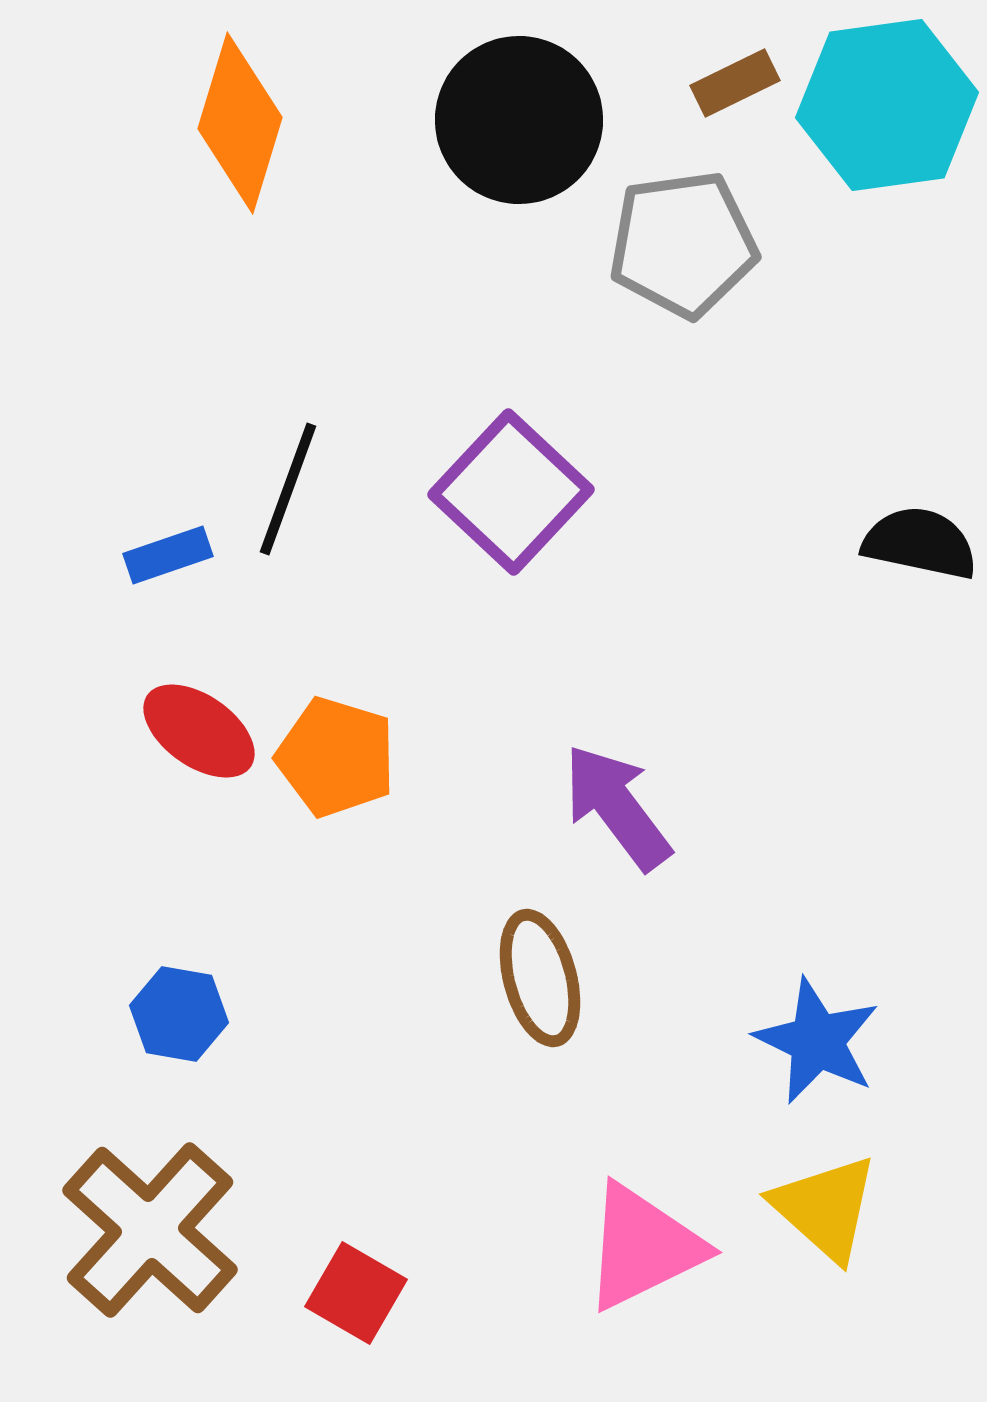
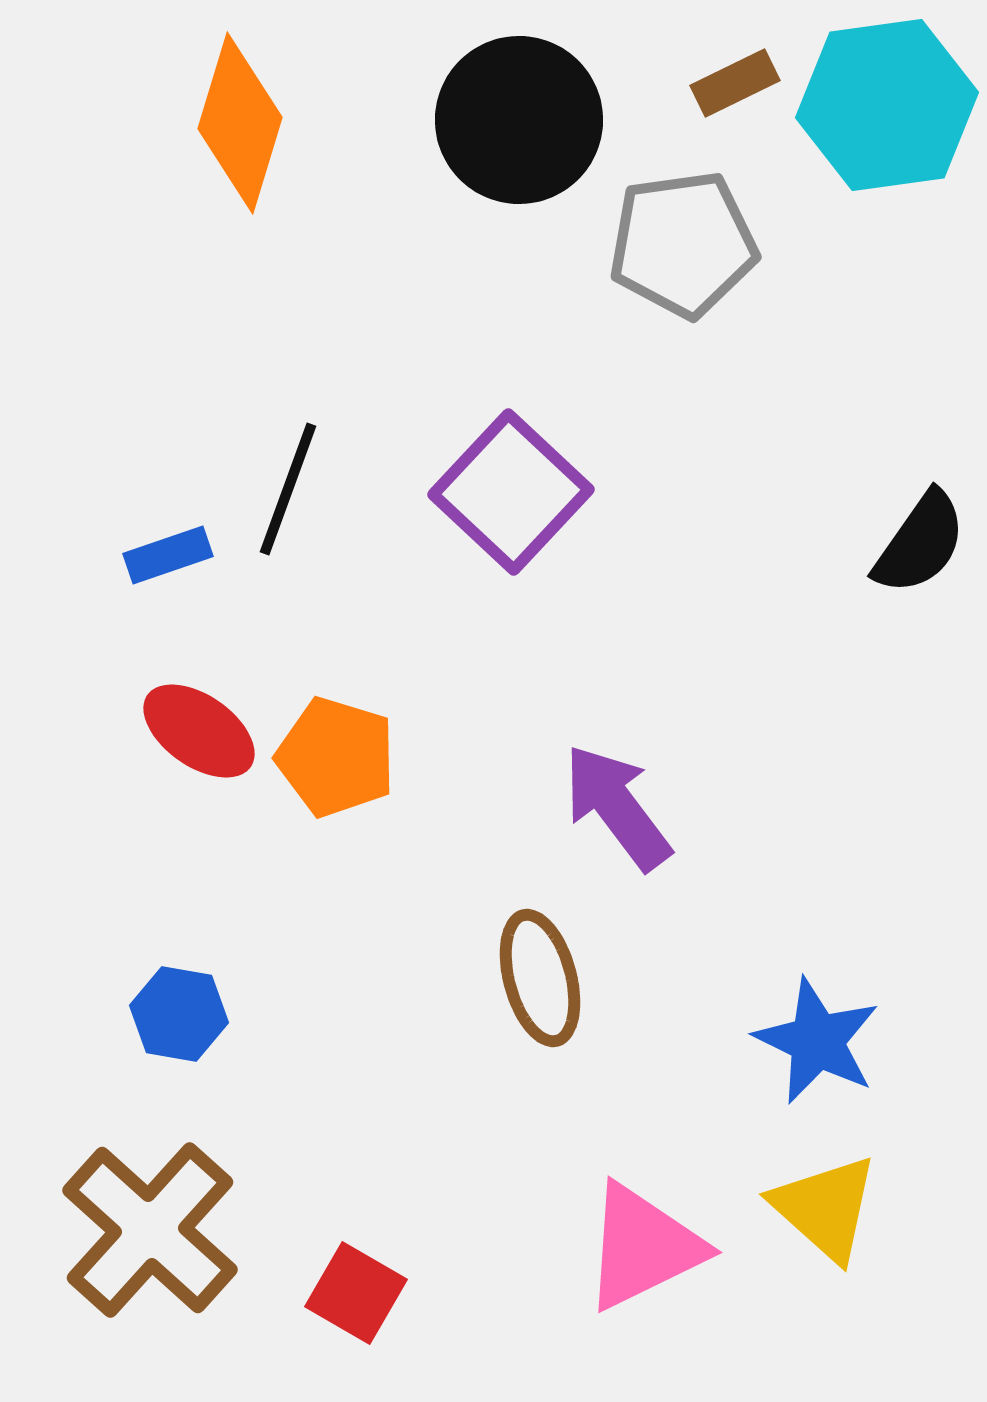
black semicircle: rotated 113 degrees clockwise
